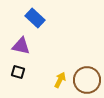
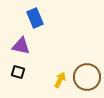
blue rectangle: rotated 24 degrees clockwise
brown circle: moved 3 px up
